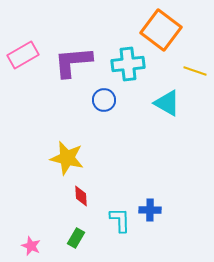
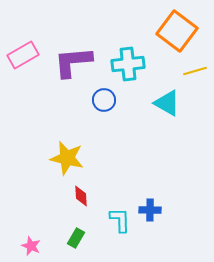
orange square: moved 16 px right, 1 px down
yellow line: rotated 35 degrees counterclockwise
